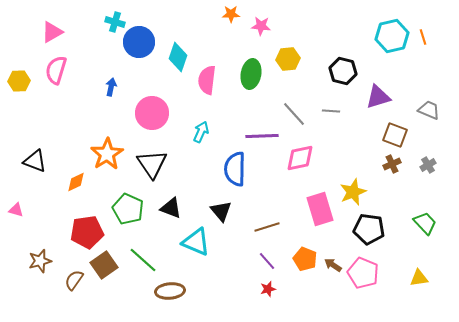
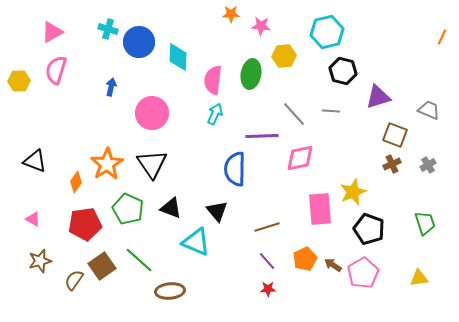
cyan cross at (115, 22): moved 7 px left, 7 px down
cyan hexagon at (392, 36): moved 65 px left, 4 px up
orange line at (423, 37): moved 19 px right; rotated 42 degrees clockwise
cyan diamond at (178, 57): rotated 16 degrees counterclockwise
yellow hexagon at (288, 59): moved 4 px left, 3 px up
pink semicircle at (207, 80): moved 6 px right
cyan arrow at (201, 132): moved 14 px right, 18 px up
orange star at (107, 154): moved 10 px down
orange diamond at (76, 182): rotated 30 degrees counterclockwise
pink rectangle at (320, 209): rotated 12 degrees clockwise
pink triangle at (16, 210): moved 17 px right, 9 px down; rotated 14 degrees clockwise
black triangle at (221, 211): moved 4 px left
green trapezoid at (425, 223): rotated 25 degrees clockwise
black pentagon at (369, 229): rotated 12 degrees clockwise
red pentagon at (87, 232): moved 2 px left, 8 px up
orange pentagon at (305, 259): rotated 25 degrees clockwise
green line at (143, 260): moved 4 px left
brown square at (104, 265): moved 2 px left, 1 px down
pink pentagon at (363, 273): rotated 20 degrees clockwise
red star at (268, 289): rotated 14 degrees clockwise
